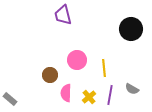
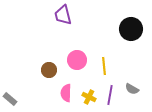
yellow line: moved 2 px up
brown circle: moved 1 px left, 5 px up
yellow cross: rotated 24 degrees counterclockwise
